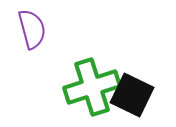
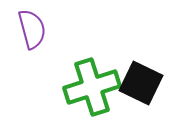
black square: moved 9 px right, 12 px up
